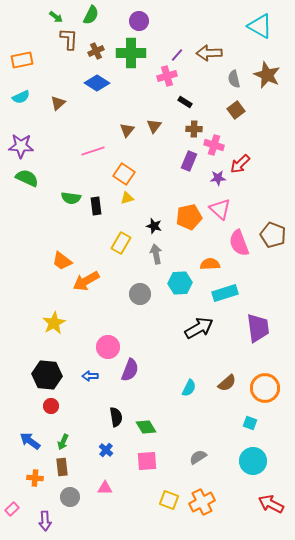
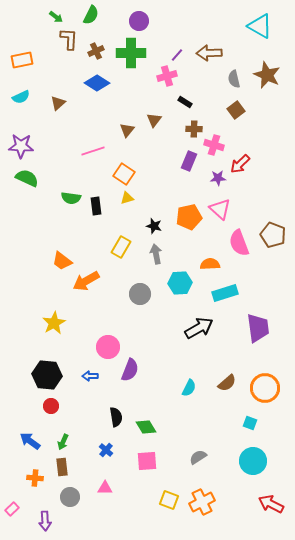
brown triangle at (154, 126): moved 6 px up
yellow rectangle at (121, 243): moved 4 px down
